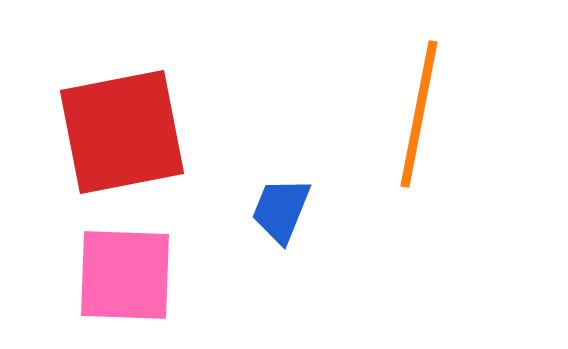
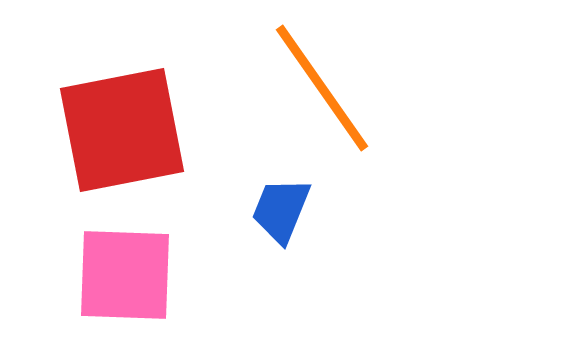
orange line: moved 97 px left, 26 px up; rotated 46 degrees counterclockwise
red square: moved 2 px up
